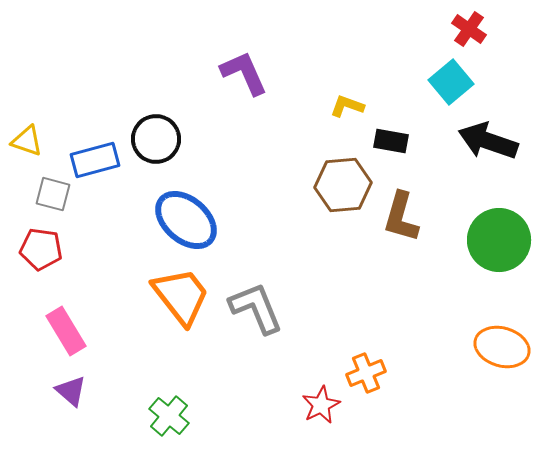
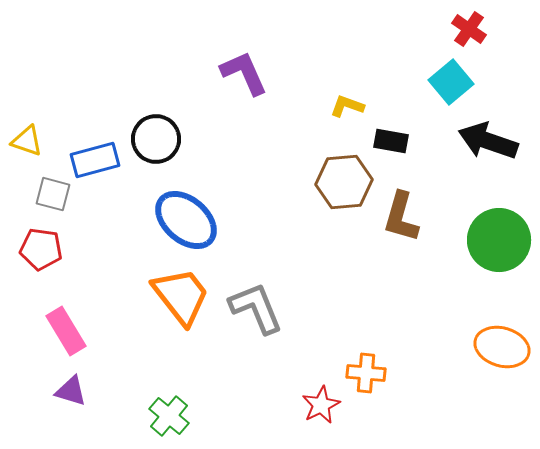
brown hexagon: moved 1 px right, 3 px up
orange cross: rotated 27 degrees clockwise
purple triangle: rotated 24 degrees counterclockwise
